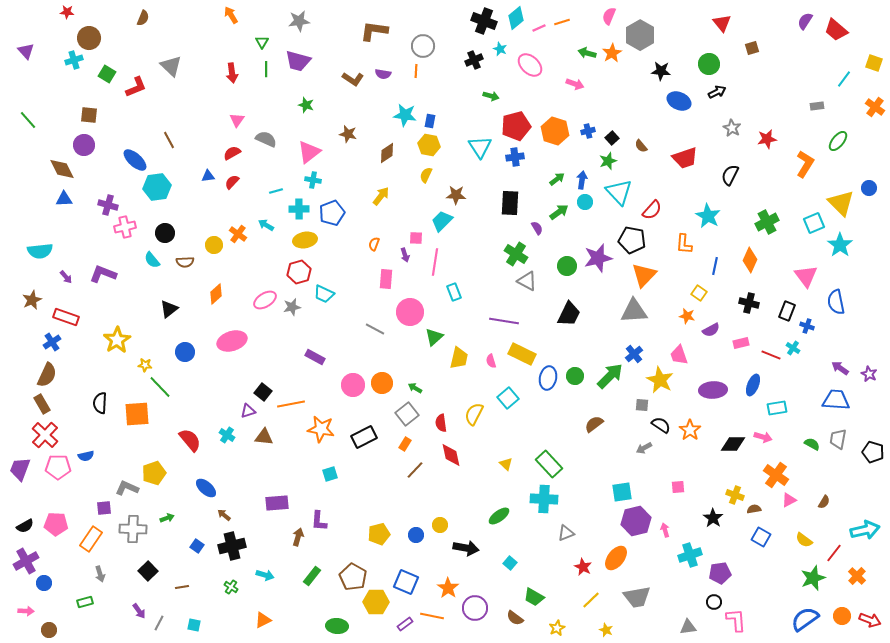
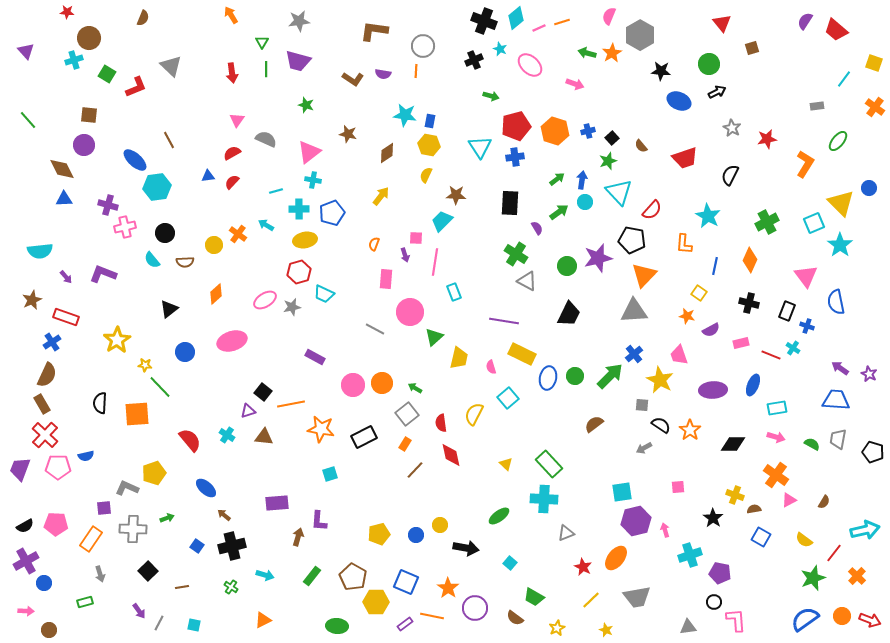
pink semicircle at (491, 361): moved 6 px down
pink arrow at (763, 437): moved 13 px right
purple pentagon at (720, 573): rotated 20 degrees clockwise
